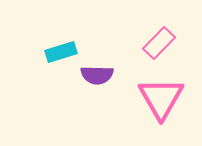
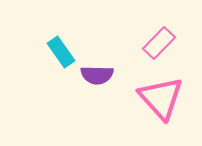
cyan rectangle: rotated 72 degrees clockwise
pink triangle: rotated 12 degrees counterclockwise
